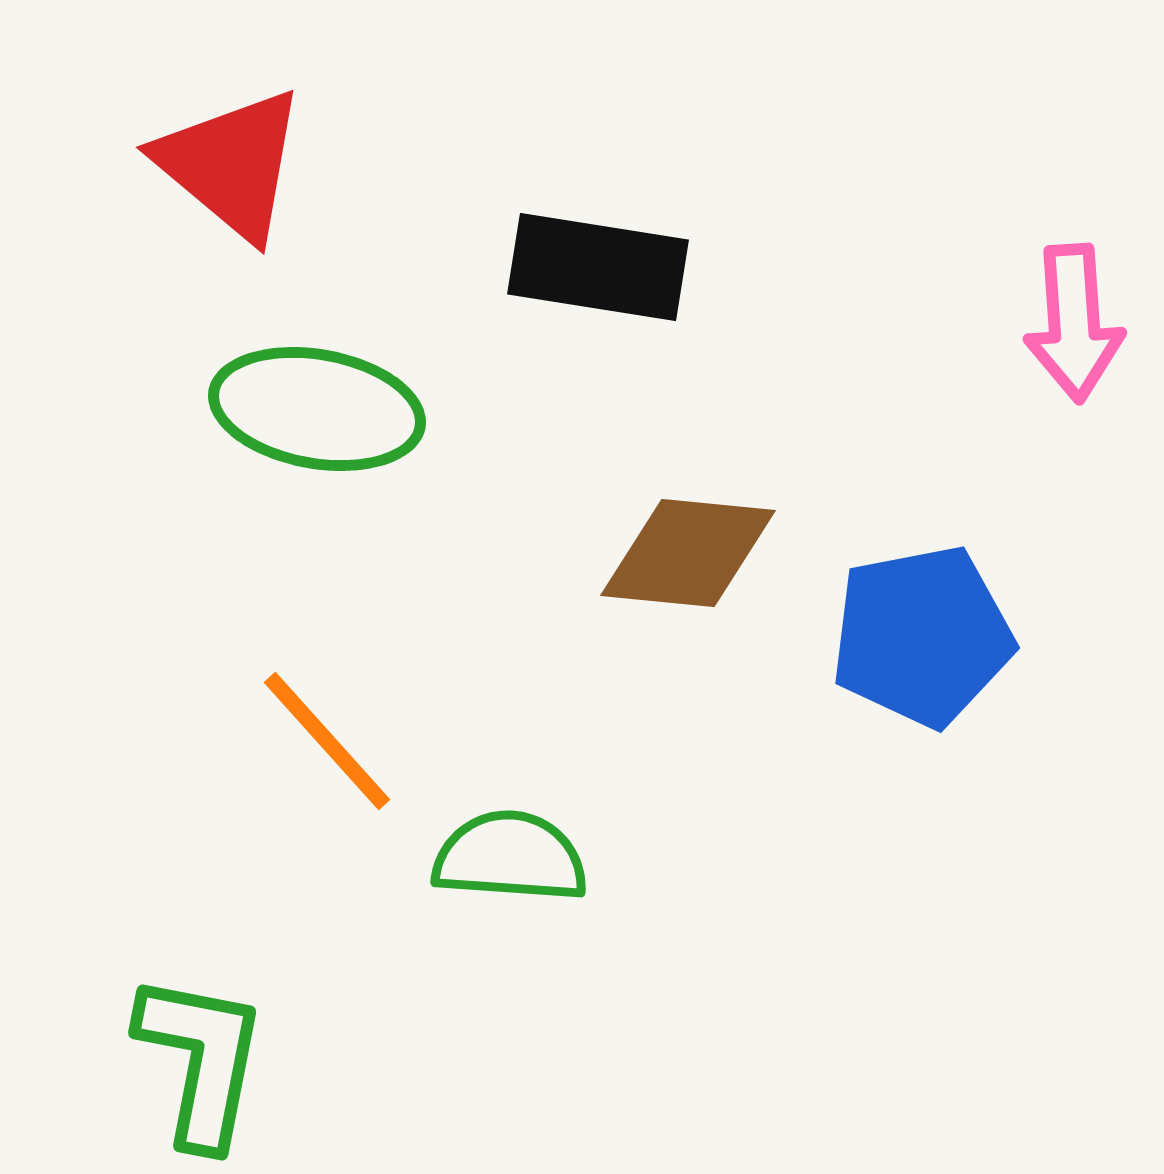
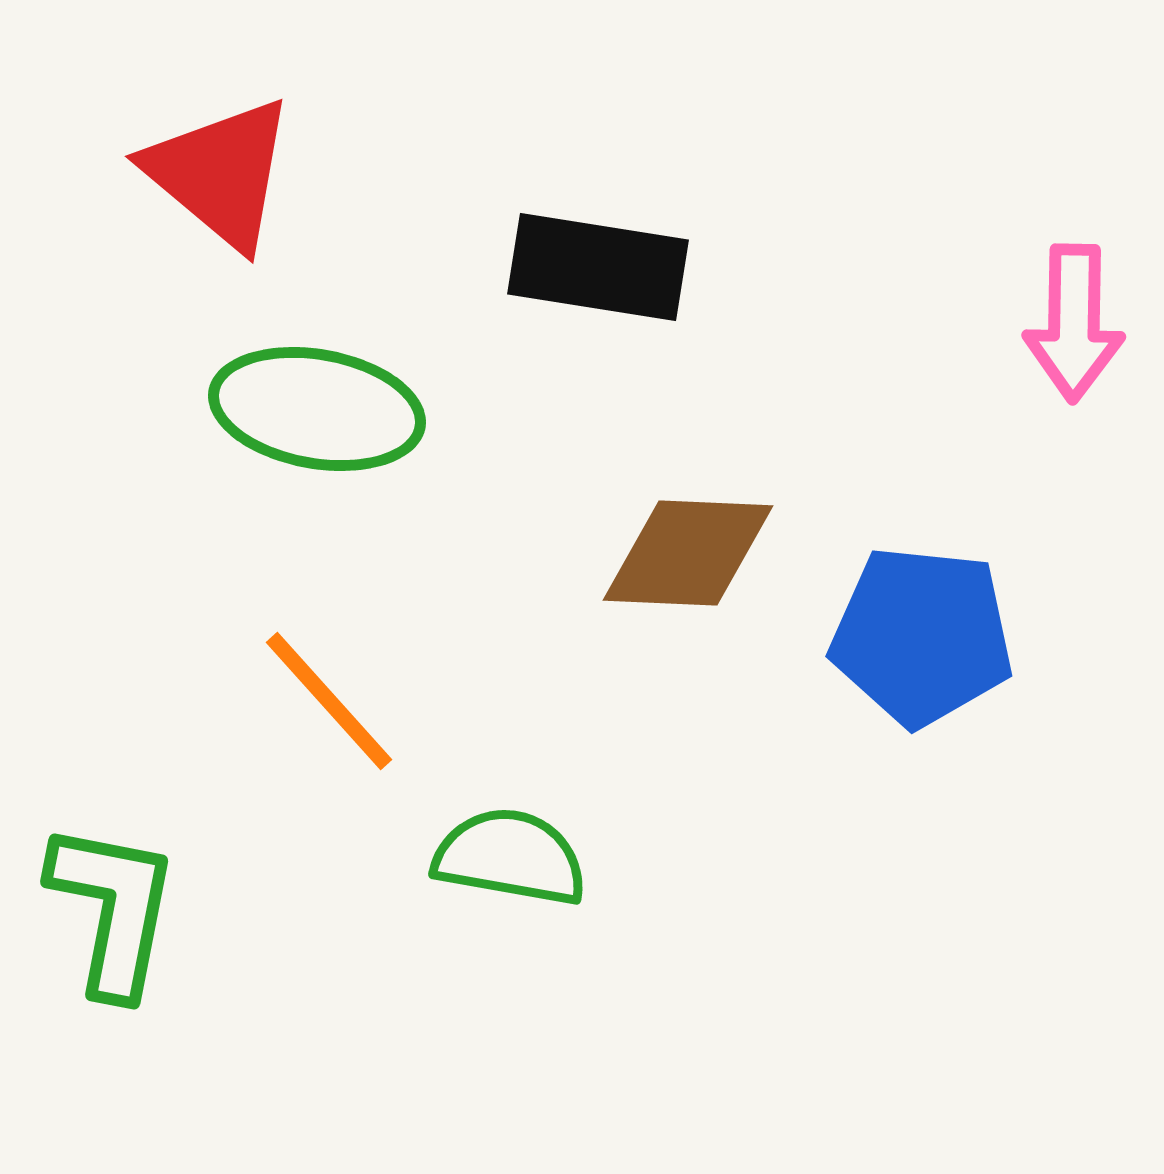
red triangle: moved 11 px left, 9 px down
pink arrow: rotated 5 degrees clockwise
brown diamond: rotated 3 degrees counterclockwise
blue pentagon: rotated 17 degrees clockwise
orange line: moved 2 px right, 40 px up
green semicircle: rotated 6 degrees clockwise
green L-shape: moved 88 px left, 151 px up
